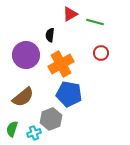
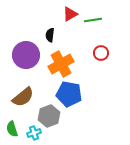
green line: moved 2 px left, 2 px up; rotated 24 degrees counterclockwise
gray hexagon: moved 2 px left, 3 px up
green semicircle: rotated 35 degrees counterclockwise
